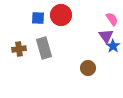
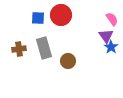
blue star: moved 2 px left, 1 px down
brown circle: moved 20 px left, 7 px up
